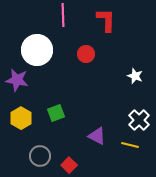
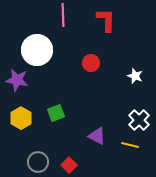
red circle: moved 5 px right, 9 px down
gray circle: moved 2 px left, 6 px down
